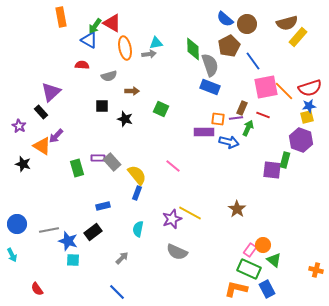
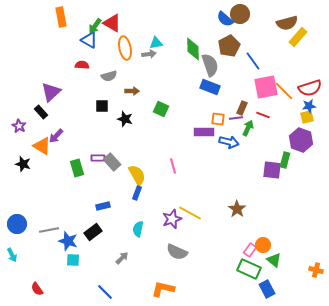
brown circle at (247, 24): moved 7 px left, 10 px up
pink line at (173, 166): rotated 35 degrees clockwise
yellow semicircle at (137, 175): rotated 10 degrees clockwise
orange L-shape at (236, 289): moved 73 px left
blue line at (117, 292): moved 12 px left
